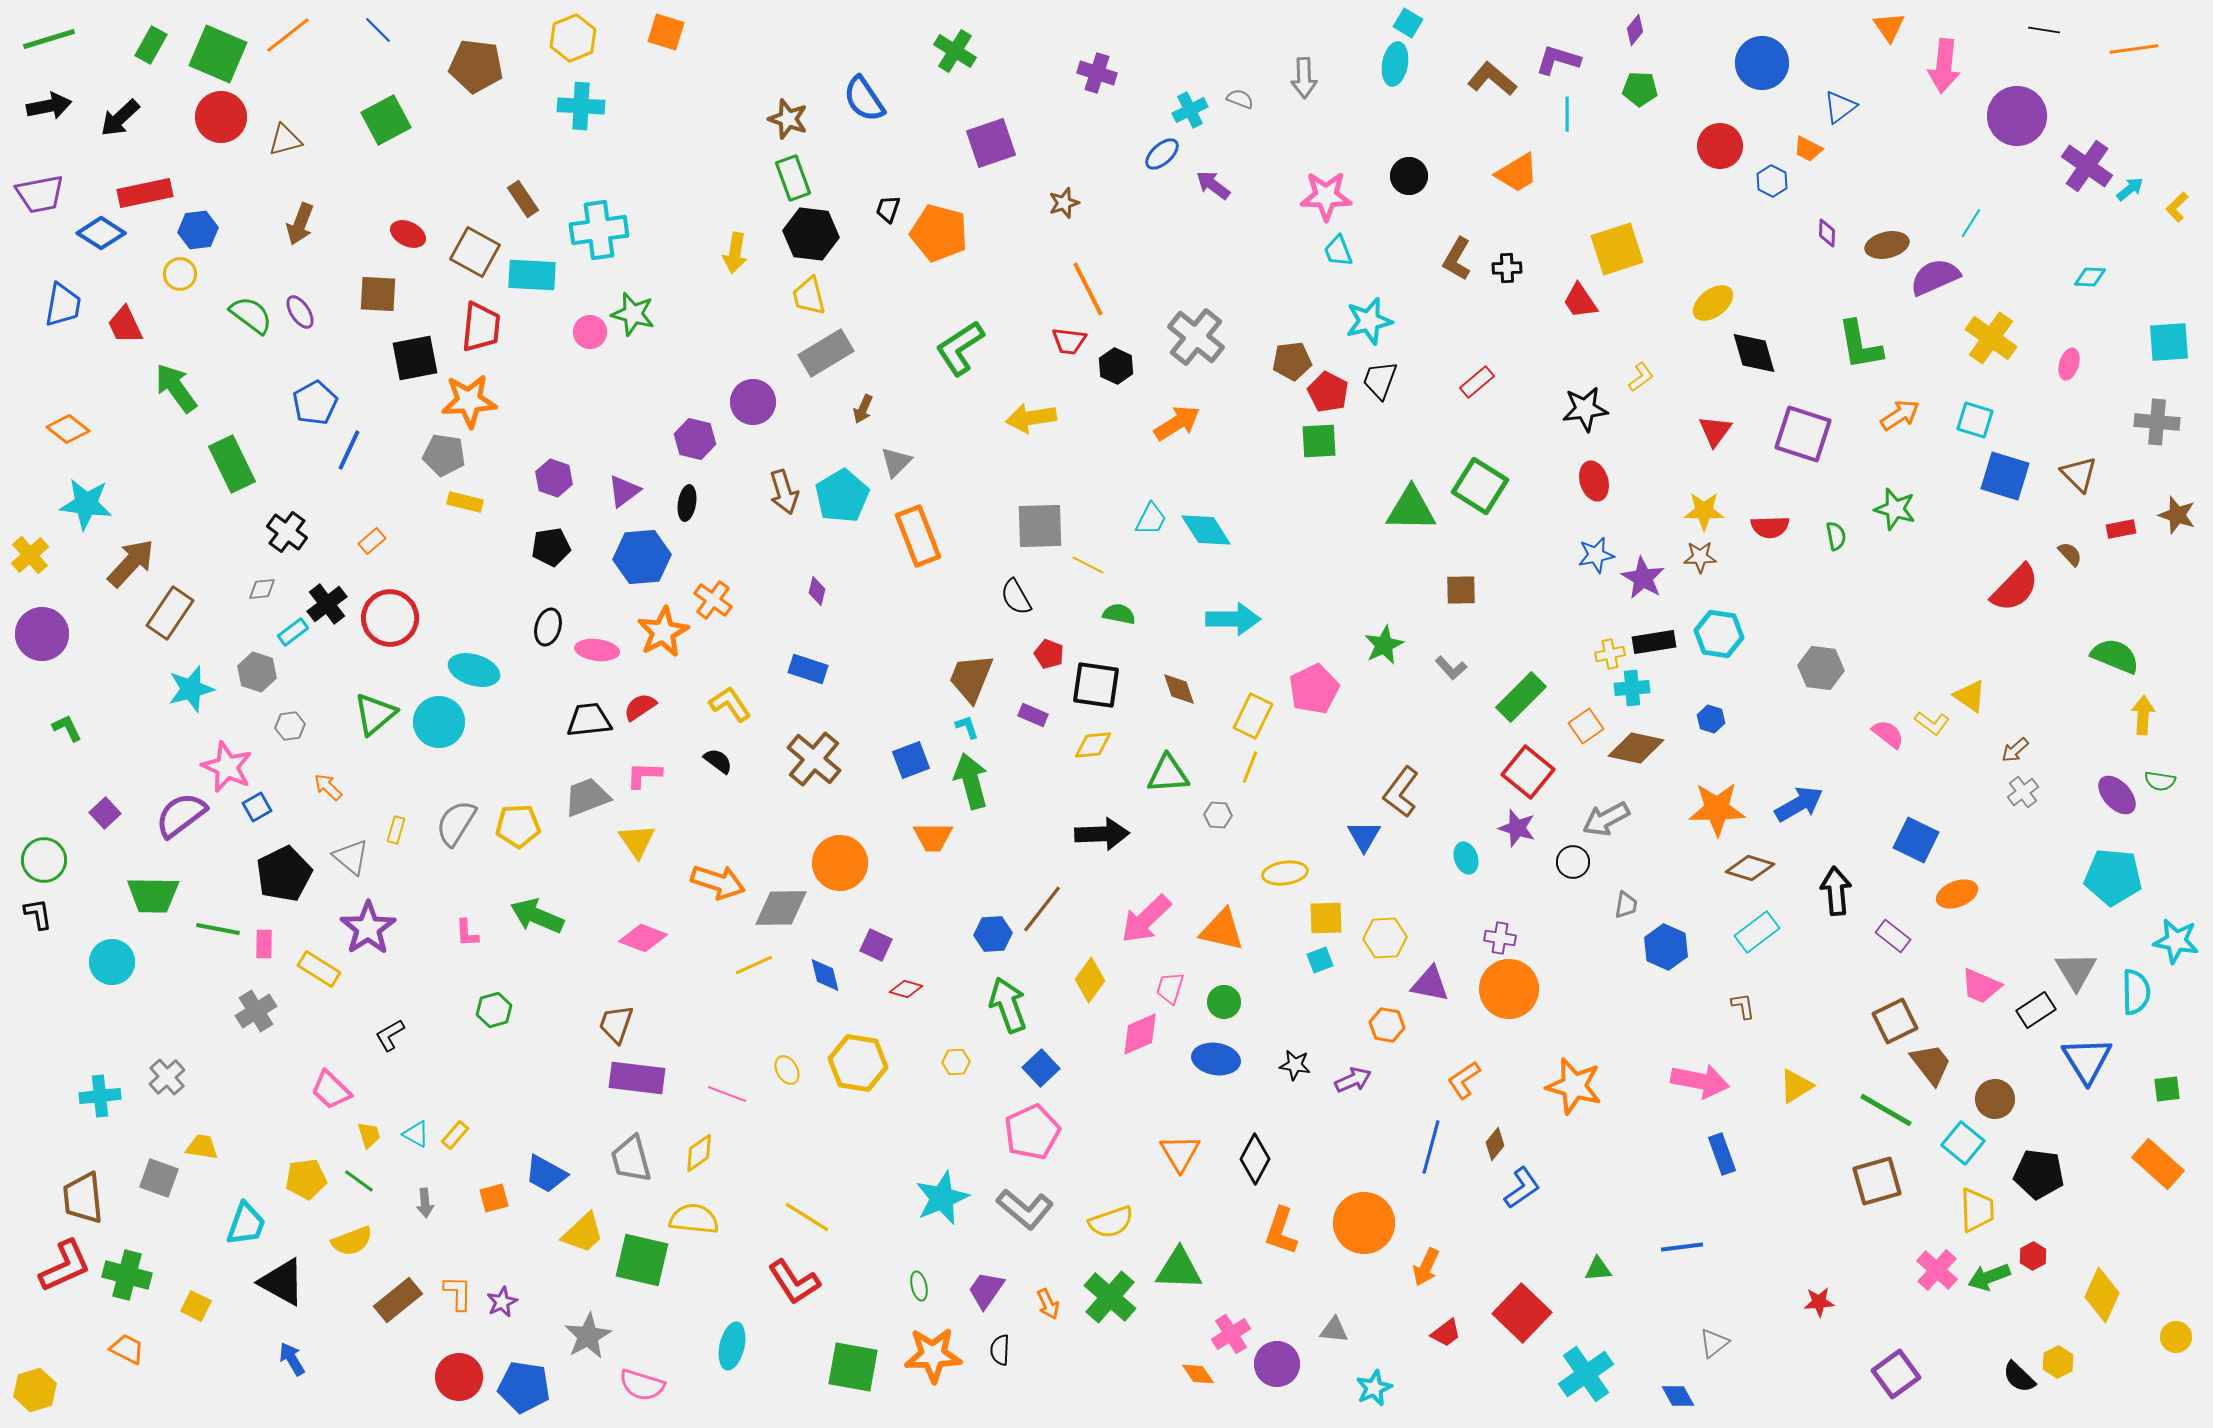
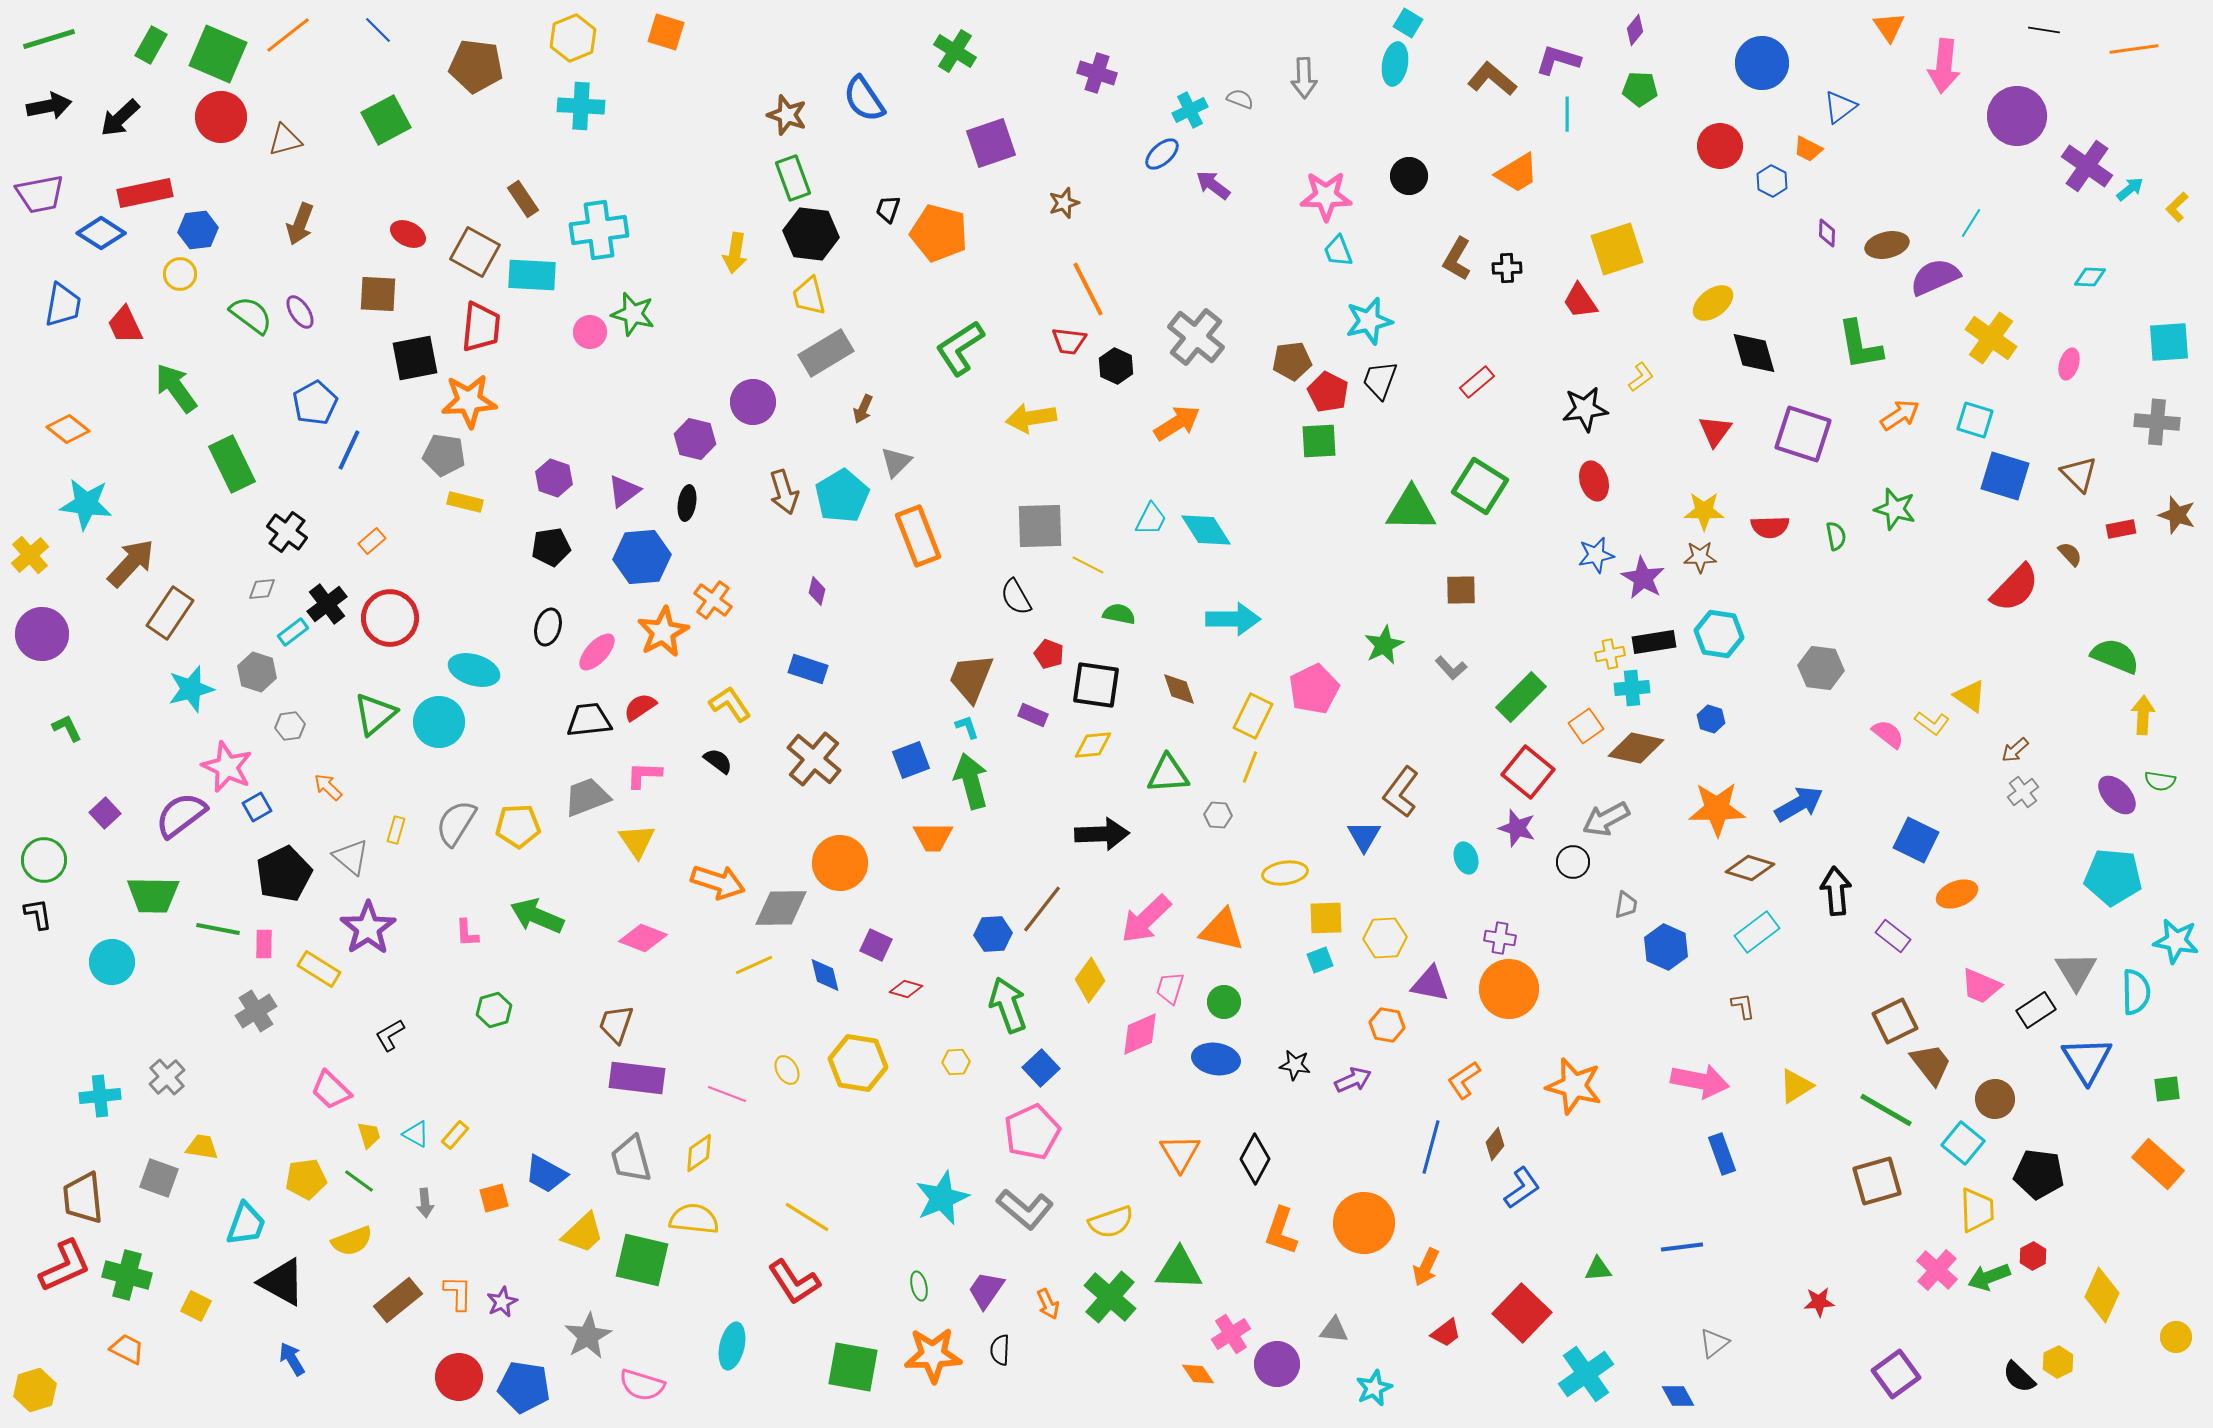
brown star at (788, 119): moved 1 px left, 4 px up
pink ellipse at (597, 650): moved 2 px down; rotated 54 degrees counterclockwise
